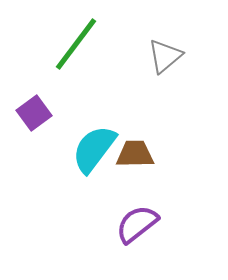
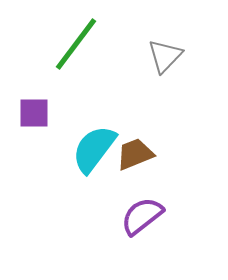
gray triangle: rotated 6 degrees counterclockwise
purple square: rotated 36 degrees clockwise
brown trapezoid: rotated 21 degrees counterclockwise
purple semicircle: moved 5 px right, 8 px up
